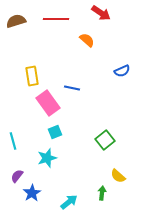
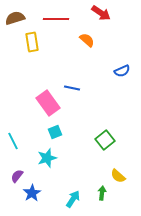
brown semicircle: moved 1 px left, 3 px up
yellow rectangle: moved 34 px up
cyan line: rotated 12 degrees counterclockwise
cyan arrow: moved 4 px right, 3 px up; rotated 18 degrees counterclockwise
